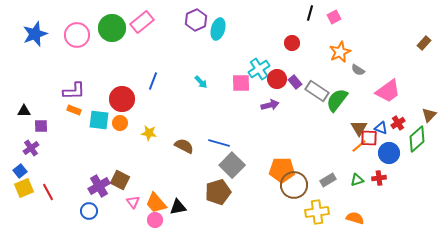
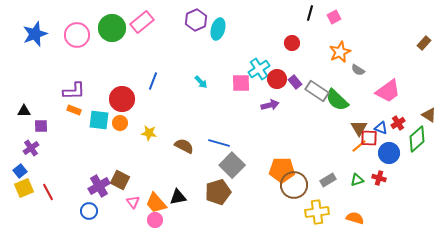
green semicircle at (337, 100): rotated 85 degrees counterclockwise
brown triangle at (429, 115): rotated 42 degrees counterclockwise
red cross at (379, 178): rotated 24 degrees clockwise
black triangle at (178, 207): moved 10 px up
